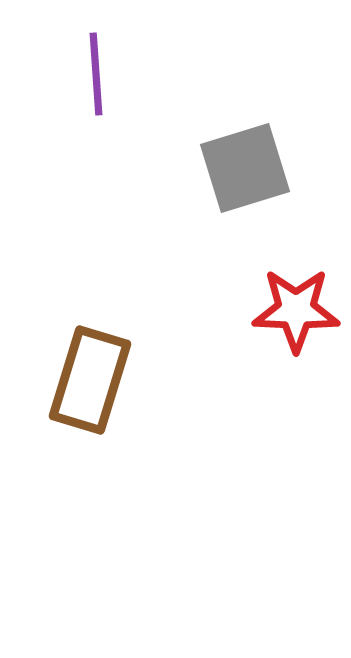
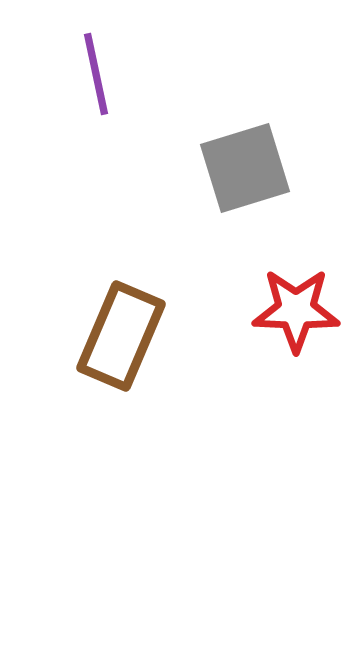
purple line: rotated 8 degrees counterclockwise
brown rectangle: moved 31 px right, 44 px up; rotated 6 degrees clockwise
